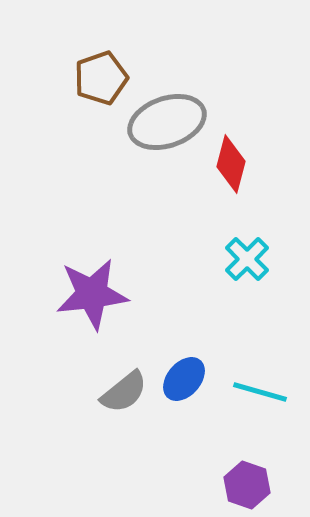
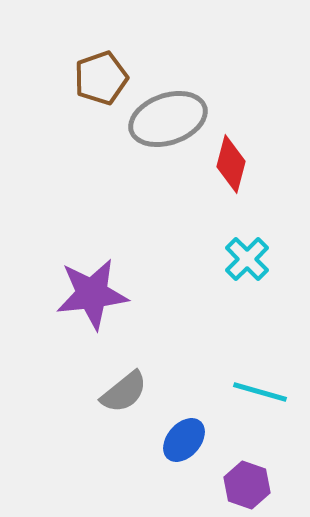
gray ellipse: moved 1 px right, 3 px up
blue ellipse: moved 61 px down
